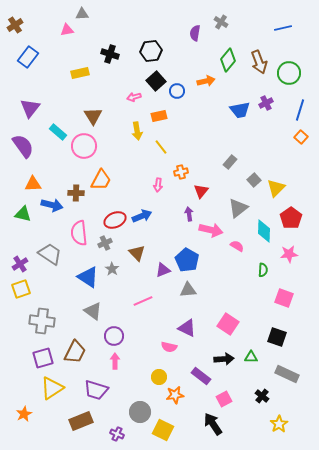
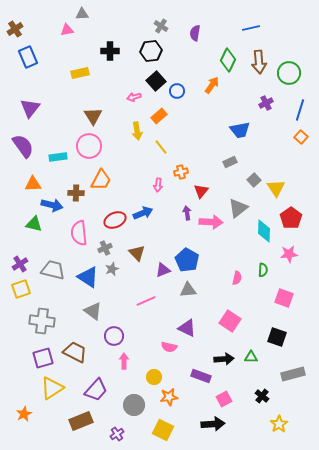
gray cross at (221, 22): moved 60 px left, 4 px down
brown cross at (15, 25): moved 4 px down
blue line at (283, 28): moved 32 px left
black cross at (110, 54): moved 3 px up; rotated 18 degrees counterclockwise
blue rectangle at (28, 57): rotated 60 degrees counterclockwise
green diamond at (228, 60): rotated 15 degrees counterclockwise
brown arrow at (259, 62): rotated 15 degrees clockwise
orange arrow at (206, 81): moved 6 px right, 4 px down; rotated 42 degrees counterclockwise
blue trapezoid at (240, 110): moved 20 px down
orange rectangle at (159, 116): rotated 28 degrees counterclockwise
cyan rectangle at (58, 132): moved 25 px down; rotated 48 degrees counterclockwise
pink circle at (84, 146): moved 5 px right
gray rectangle at (230, 162): rotated 24 degrees clockwise
yellow triangle at (276, 188): rotated 18 degrees counterclockwise
green triangle at (23, 214): moved 11 px right, 10 px down
purple arrow at (189, 214): moved 2 px left, 1 px up
blue arrow at (142, 216): moved 1 px right, 3 px up
pink arrow at (211, 230): moved 8 px up; rotated 10 degrees counterclockwise
gray cross at (105, 243): moved 5 px down
pink semicircle at (237, 246): moved 32 px down; rotated 72 degrees clockwise
gray trapezoid at (50, 254): moved 3 px right, 16 px down; rotated 20 degrees counterclockwise
gray star at (112, 269): rotated 16 degrees clockwise
pink line at (143, 301): moved 3 px right
pink square at (228, 324): moved 2 px right, 3 px up
brown trapezoid at (75, 352): rotated 90 degrees counterclockwise
pink arrow at (115, 361): moved 9 px right
gray rectangle at (287, 374): moved 6 px right; rotated 40 degrees counterclockwise
purple rectangle at (201, 376): rotated 18 degrees counterclockwise
yellow circle at (159, 377): moved 5 px left
purple trapezoid at (96, 390): rotated 65 degrees counterclockwise
orange star at (175, 395): moved 6 px left, 2 px down
gray circle at (140, 412): moved 6 px left, 7 px up
black arrow at (213, 424): rotated 120 degrees clockwise
purple cross at (117, 434): rotated 32 degrees clockwise
